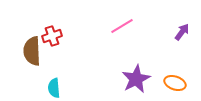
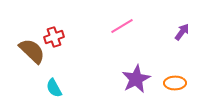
red cross: moved 2 px right, 1 px down
brown semicircle: rotated 136 degrees clockwise
orange ellipse: rotated 20 degrees counterclockwise
cyan semicircle: rotated 24 degrees counterclockwise
